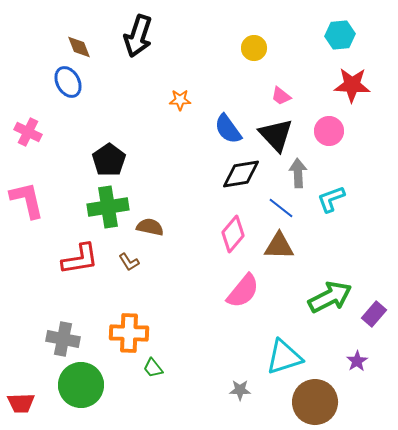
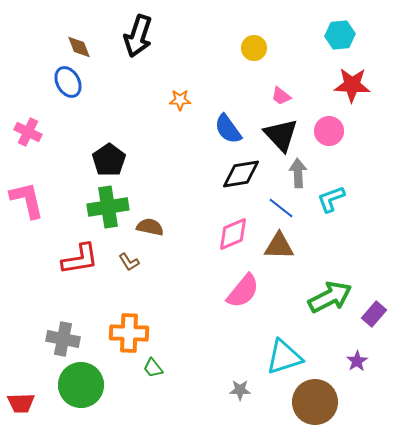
black triangle: moved 5 px right
pink diamond: rotated 27 degrees clockwise
